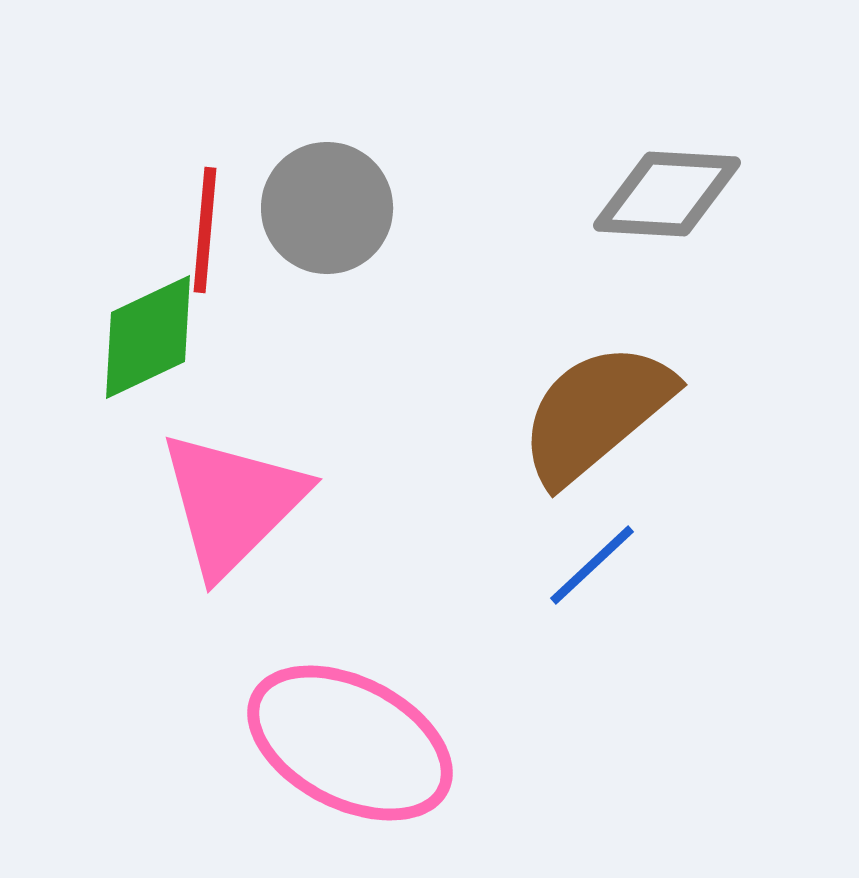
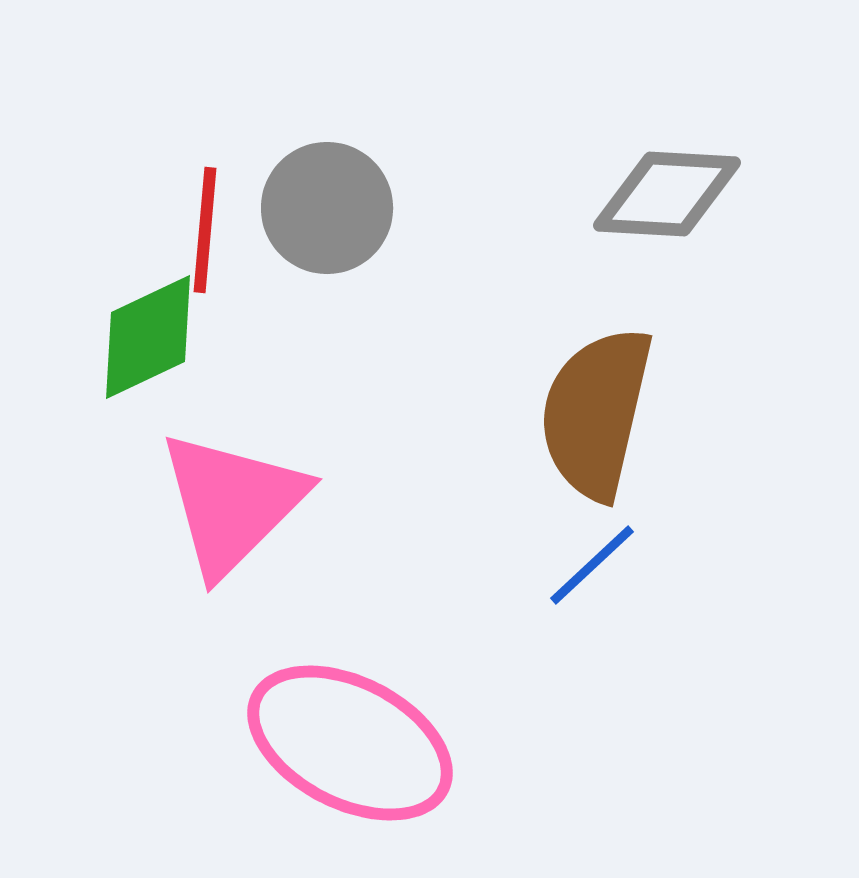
brown semicircle: rotated 37 degrees counterclockwise
